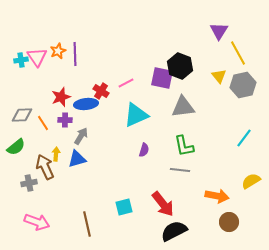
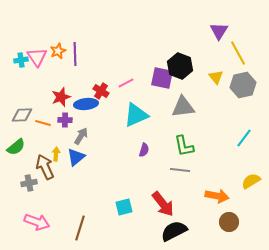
yellow triangle: moved 3 px left, 1 px down
orange line: rotated 42 degrees counterclockwise
blue triangle: moved 1 px left, 2 px up; rotated 24 degrees counterclockwise
brown line: moved 7 px left, 4 px down; rotated 30 degrees clockwise
